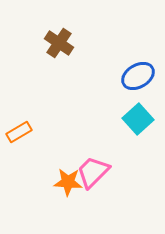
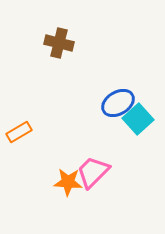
brown cross: rotated 20 degrees counterclockwise
blue ellipse: moved 20 px left, 27 px down
